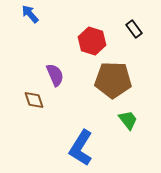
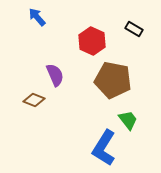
blue arrow: moved 7 px right, 3 px down
black rectangle: rotated 24 degrees counterclockwise
red hexagon: rotated 8 degrees clockwise
brown pentagon: rotated 9 degrees clockwise
brown diamond: rotated 50 degrees counterclockwise
blue L-shape: moved 23 px right
